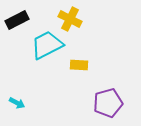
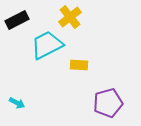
yellow cross: moved 2 px up; rotated 25 degrees clockwise
